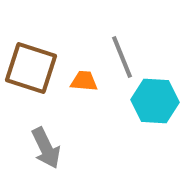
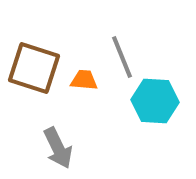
brown square: moved 3 px right
orange trapezoid: moved 1 px up
gray arrow: moved 12 px right
